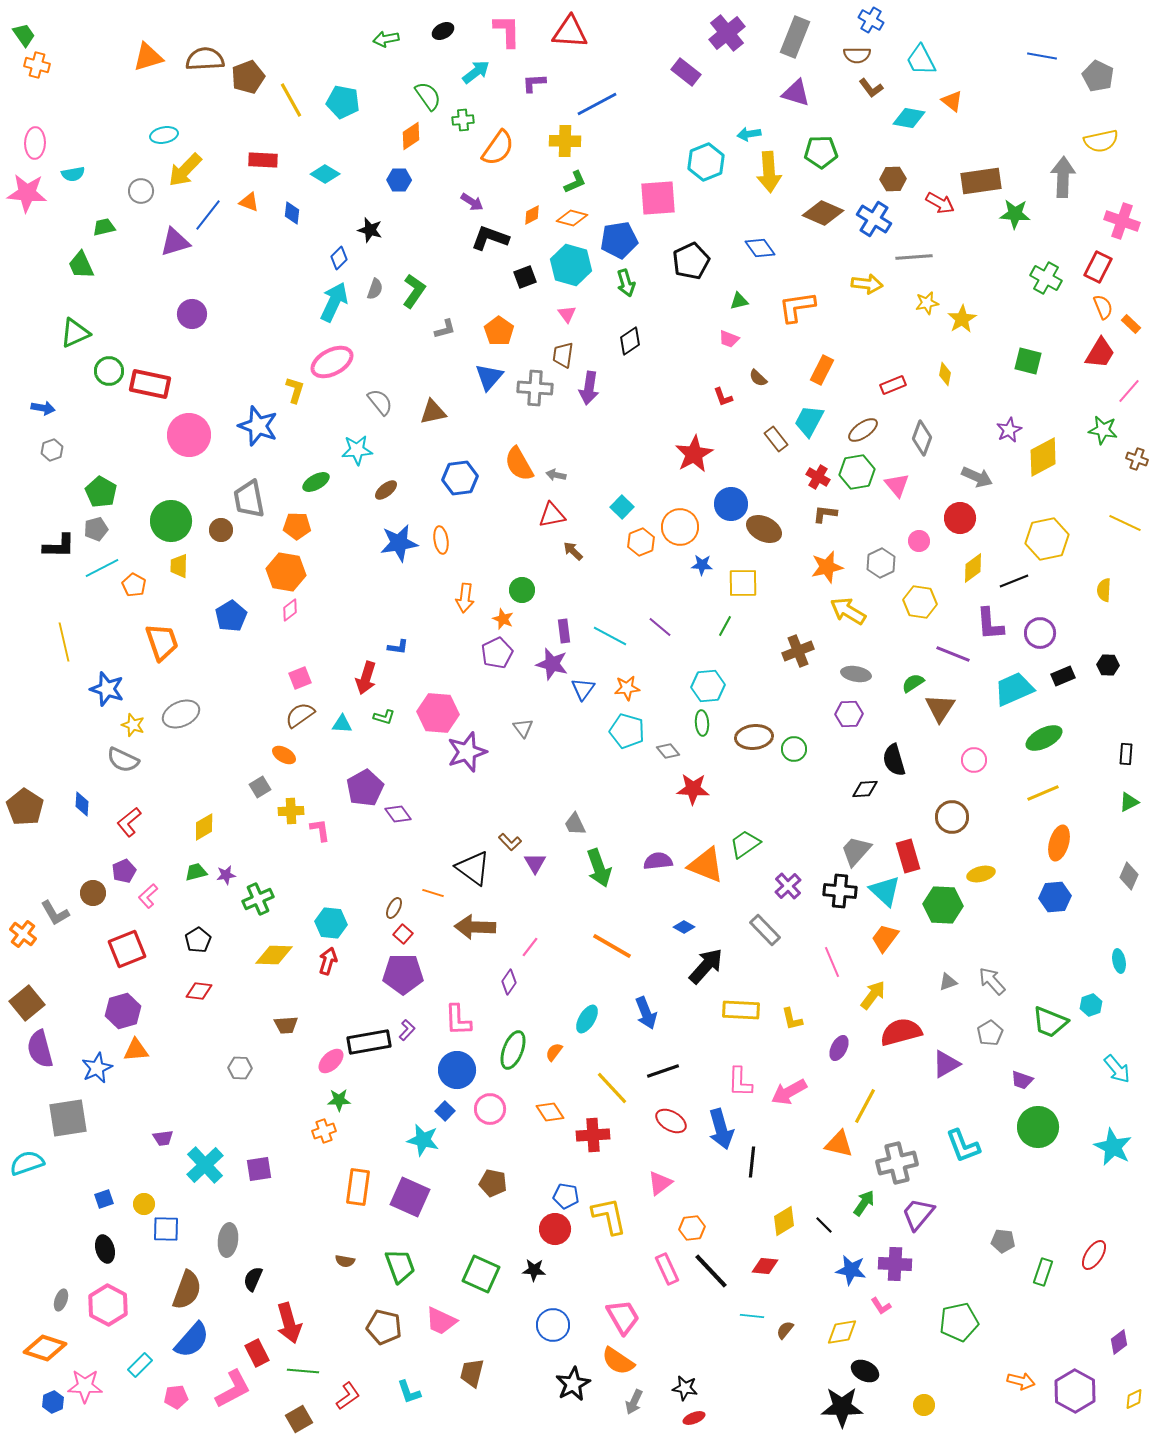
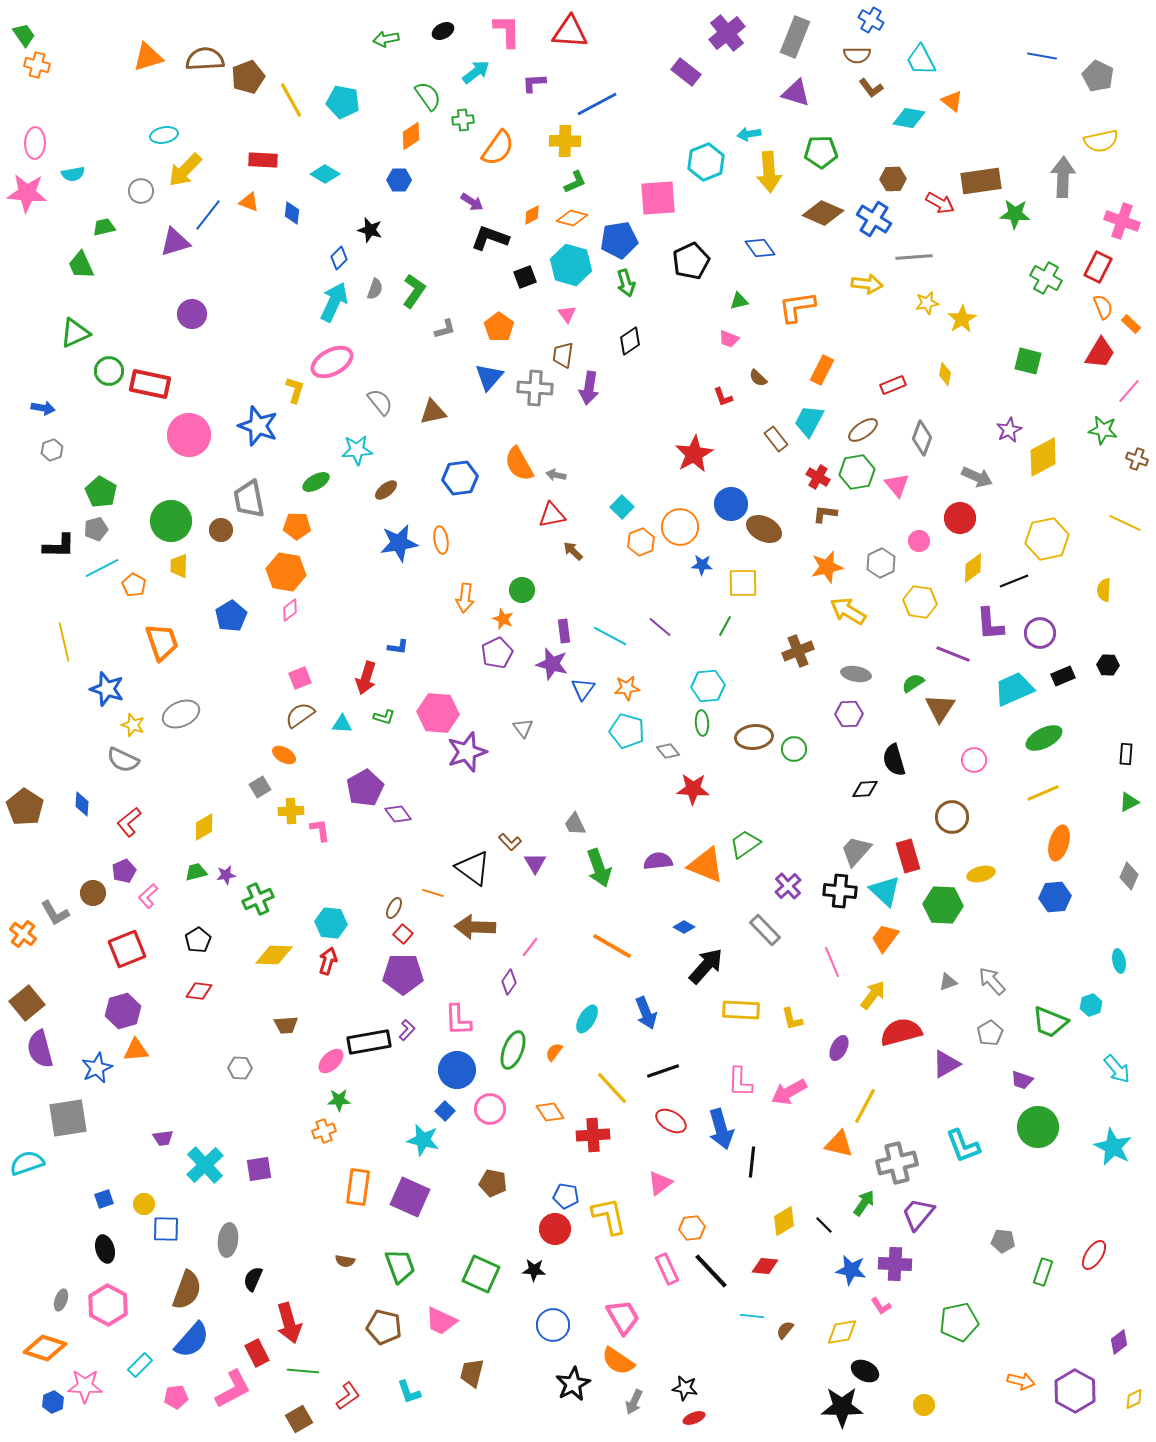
orange pentagon at (499, 331): moved 4 px up
